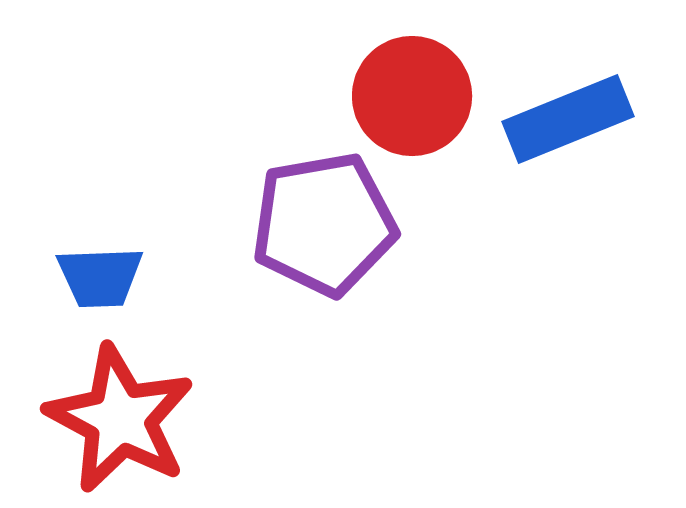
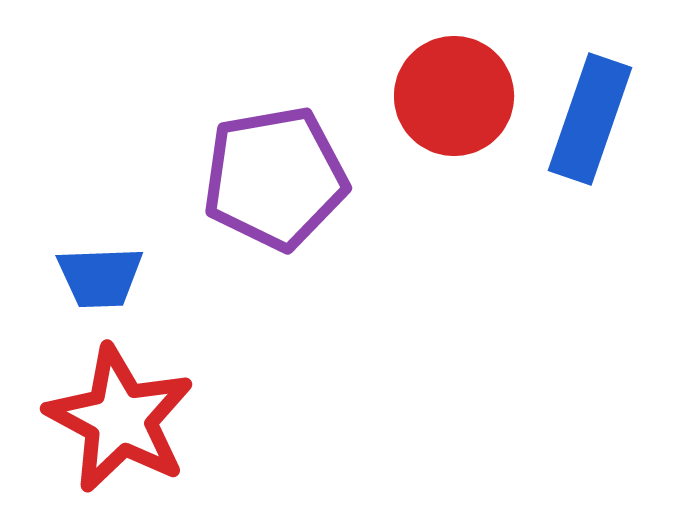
red circle: moved 42 px right
blue rectangle: moved 22 px right; rotated 49 degrees counterclockwise
purple pentagon: moved 49 px left, 46 px up
